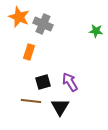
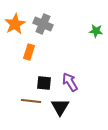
orange star: moved 4 px left, 7 px down; rotated 20 degrees clockwise
black square: moved 1 px right, 1 px down; rotated 21 degrees clockwise
